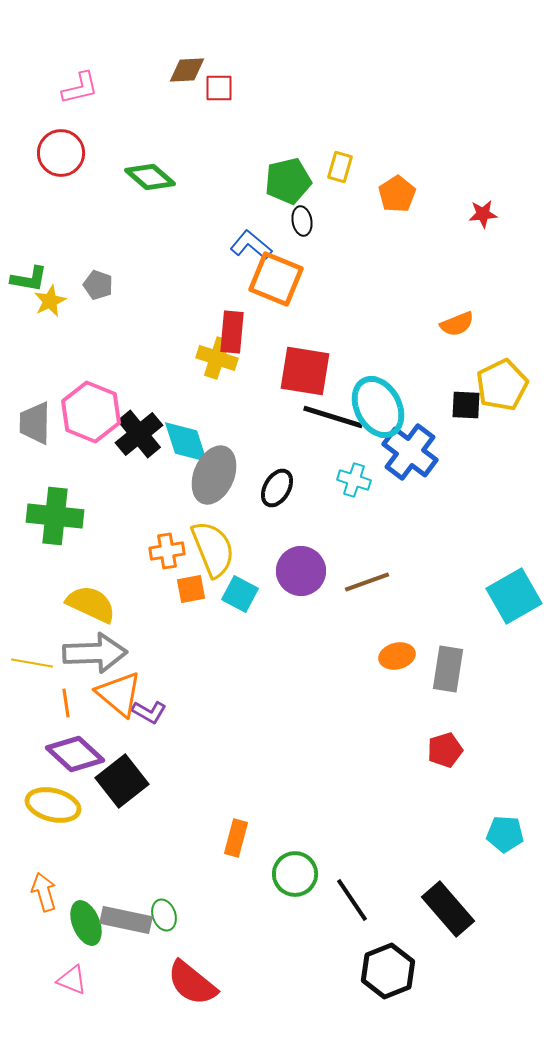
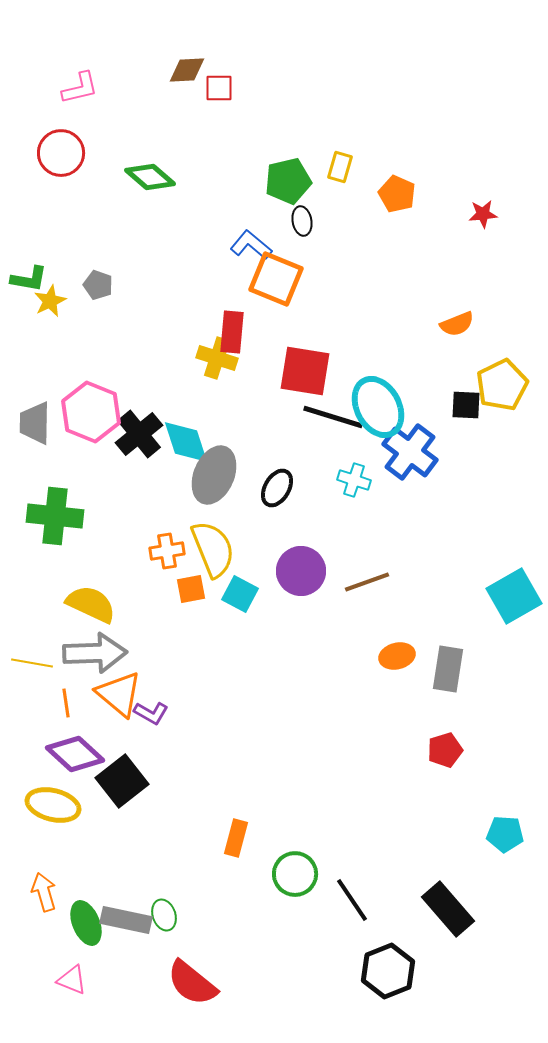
orange pentagon at (397, 194): rotated 15 degrees counterclockwise
purple L-shape at (149, 712): moved 2 px right, 1 px down
